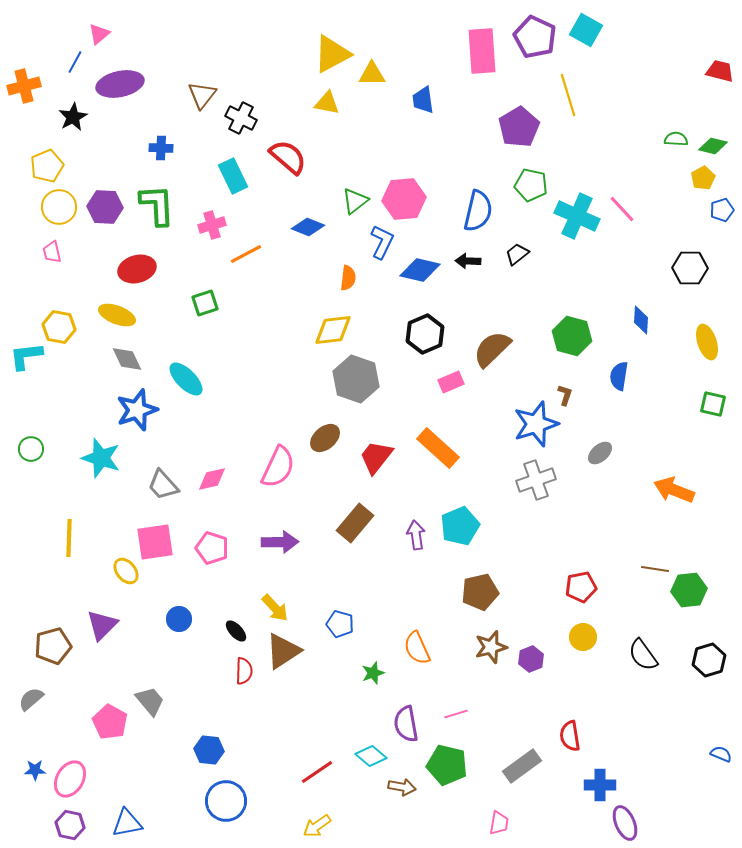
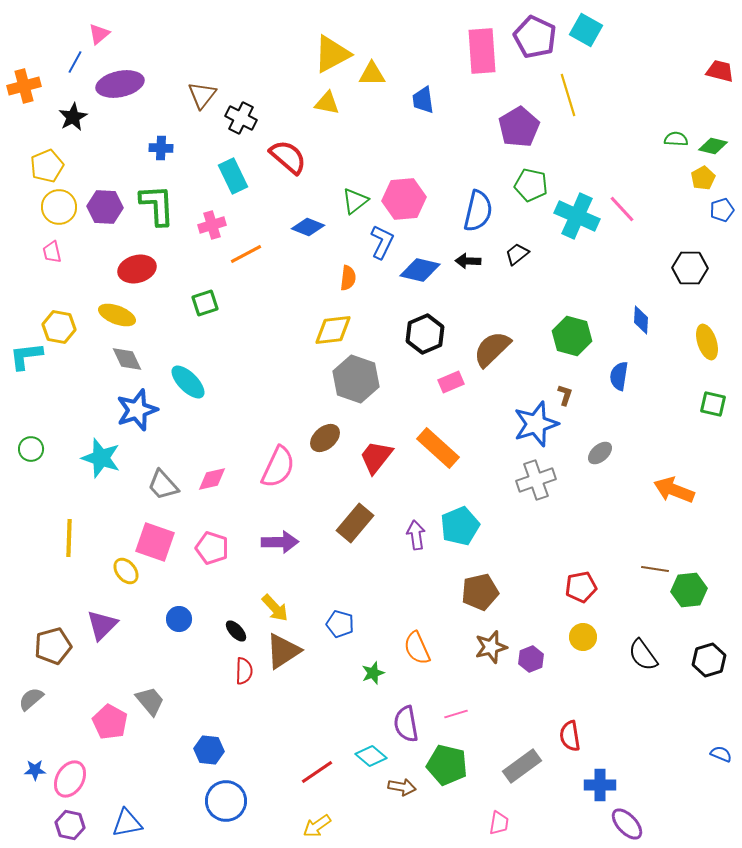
cyan ellipse at (186, 379): moved 2 px right, 3 px down
pink square at (155, 542): rotated 27 degrees clockwise
purple ellipse at (625, 823): moved 2 px right, 1 px down; rotated 20 degrees counterclockwise
